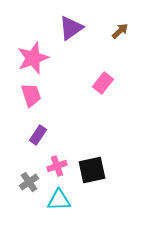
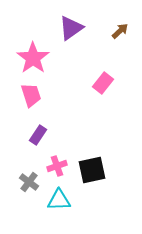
pink star: rotated 16 degrees counterclockwise
gray cross: rotated 18 degrees counterclockwise
